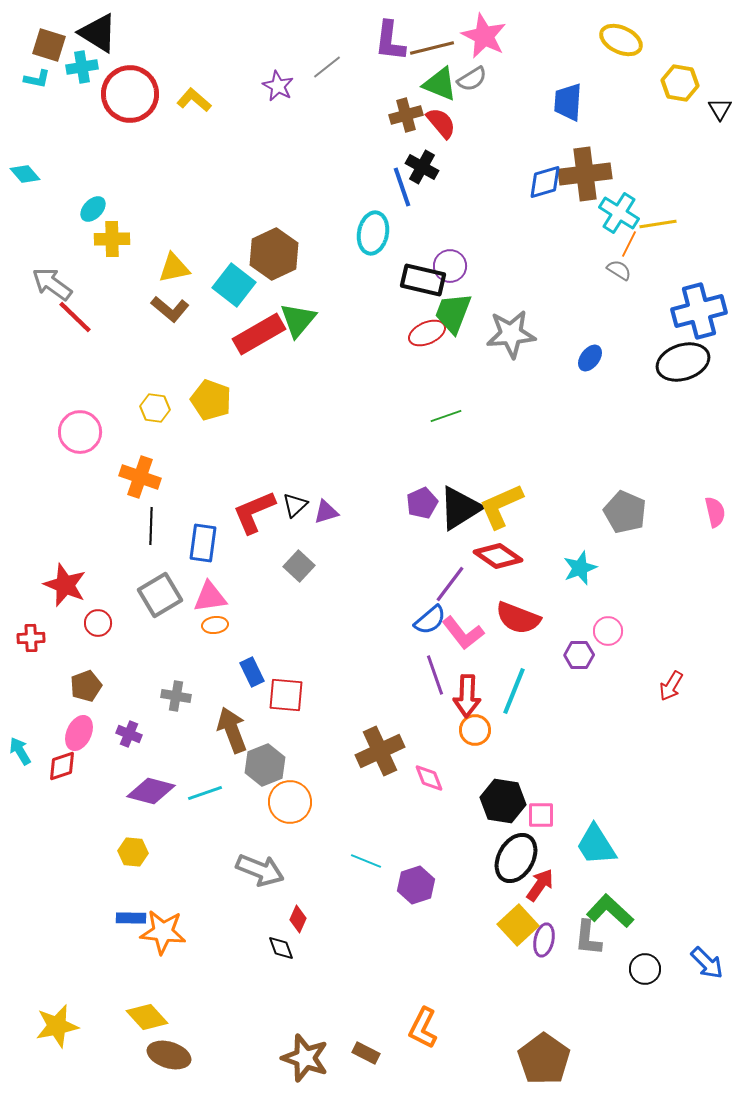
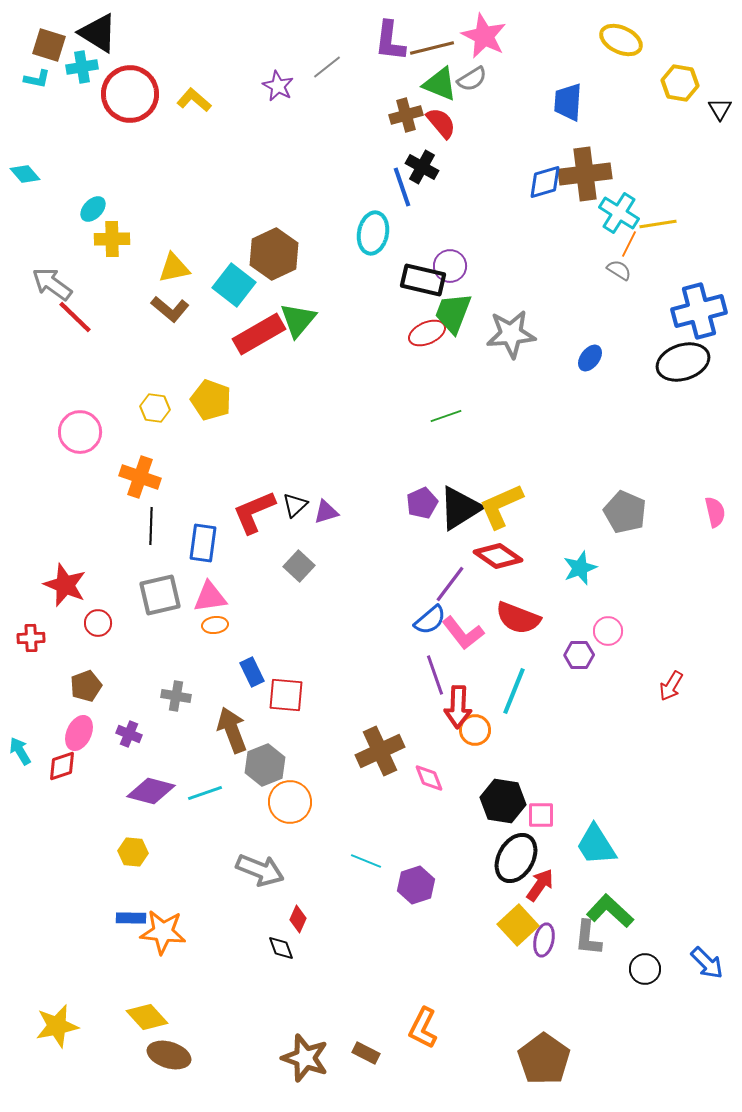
gray square at (160, 595): rotated 18 degrees clockwise
red arrow at (467, 696): moved 9 px left, 11 px down
